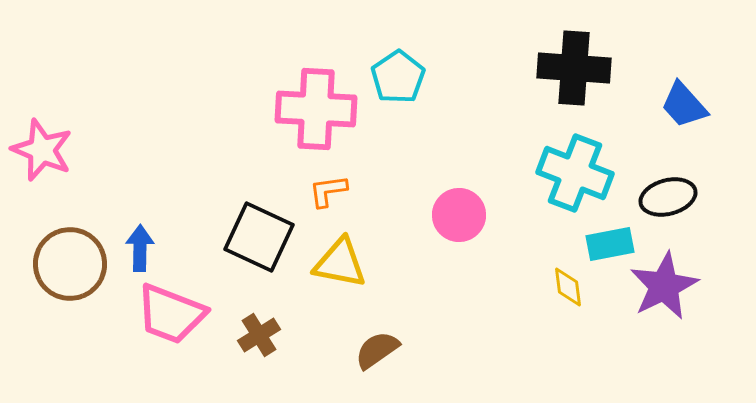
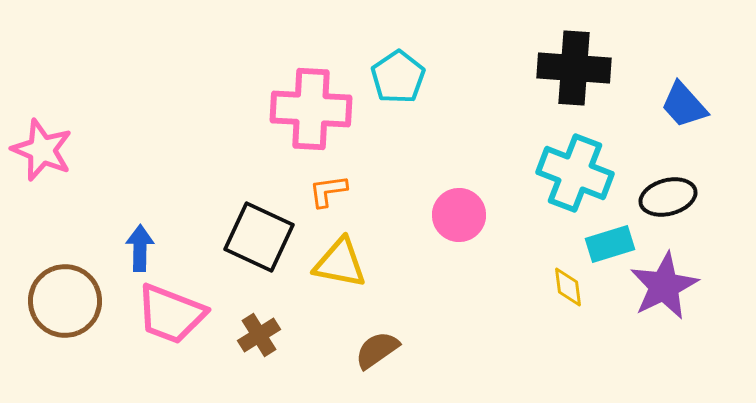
pink cross: moved 5 px left
cyan rectangle: rotated 6 degrees counterclockwise
brown circle: moved 5 px left, 37 px down
